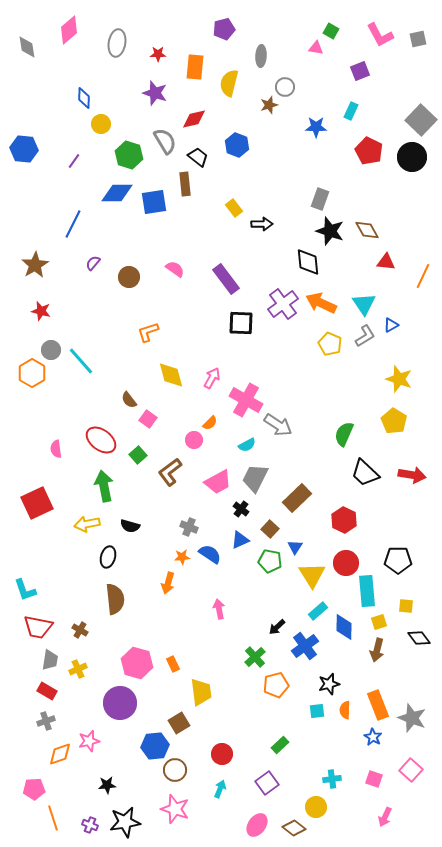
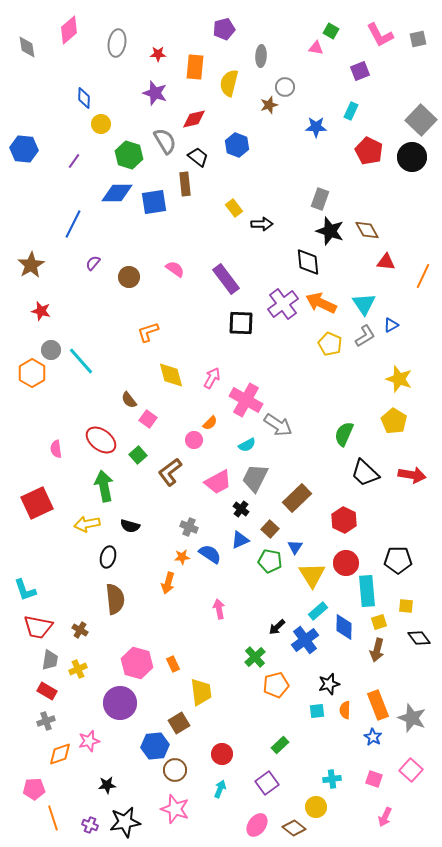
brown star at (35, 265): moved 4 px left
blue cross at (305, 646): moved 6 px up
